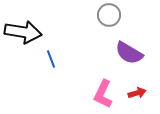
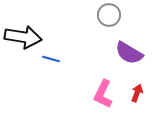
black arrow: moved 5 px down
blue line: rotated 54 degrees counterclockwise
red arrow: rotated 54 degrees counterclockwise
